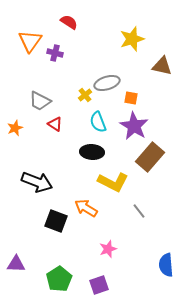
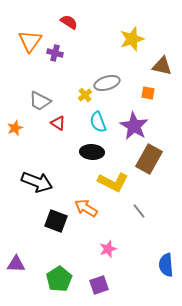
orange square: moved 17 px right, 5 px up
red triangle: moved 3 px right, 1 px up
brown rectangle: moved 1 px left, 2 px down; rotated 12 degrees counterclockwise
